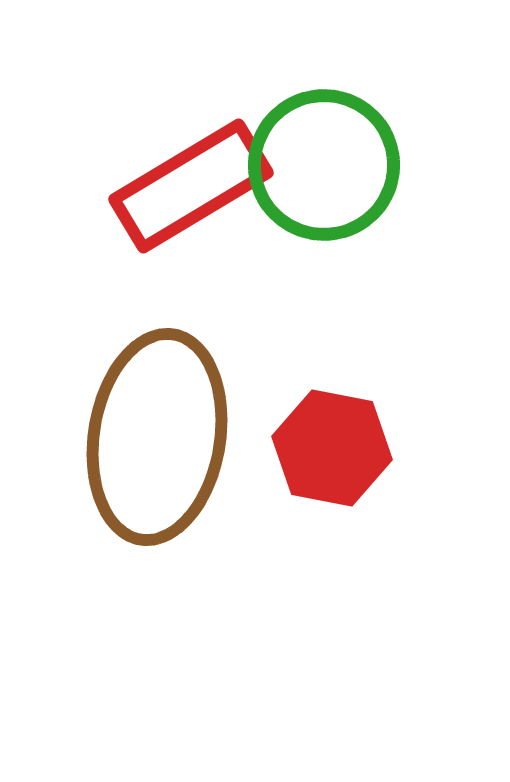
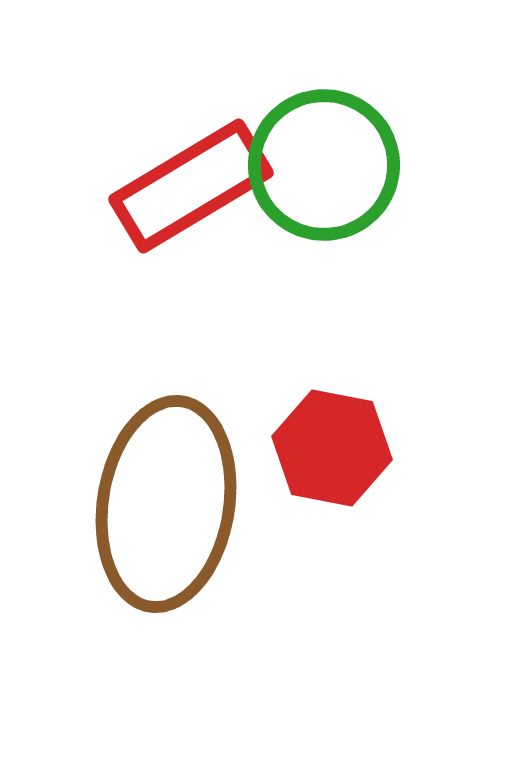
brown ellipse: moved 9 px right, 67 px down
